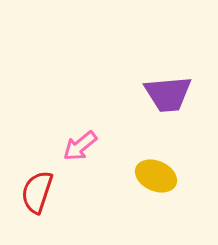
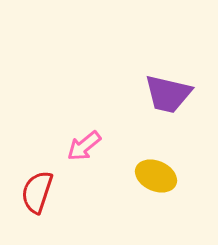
purple trapezoid: rotated 18 degrees clockwise
pink arrow: moved 4 px right
